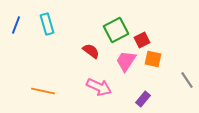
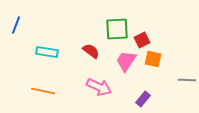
cyan rectangle: moved 28 px down; rotated 65 degrees counterclockwise
green square: moved 1 px right, 1 px up; rotated 25 degrees clockwise
gray line: rotated 54 degrees counterclockwise
